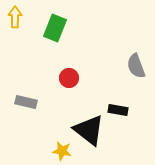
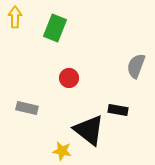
gray semicircle: rotated 40 degrees clockwise
gray rectangle: moved 1 px right, 6 px down
